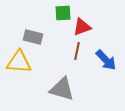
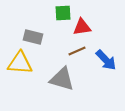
red triangle: rotated 12 degrees clockwise
brown line: rotated 54 degrees clockwise
yellow triangle: moved 1 px right, 1 px down
gray triangle: moved 10 px up
